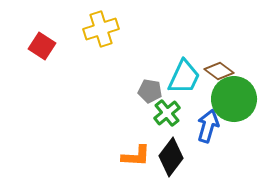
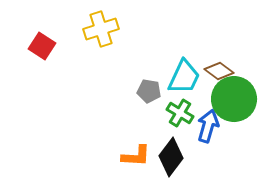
gray pentagon: moved 1 px left
green cross: moved 13 px right; rotated 20 degrees counterclockwise
